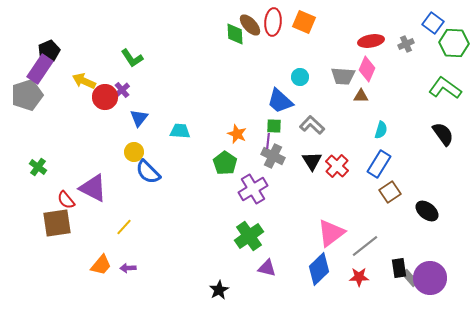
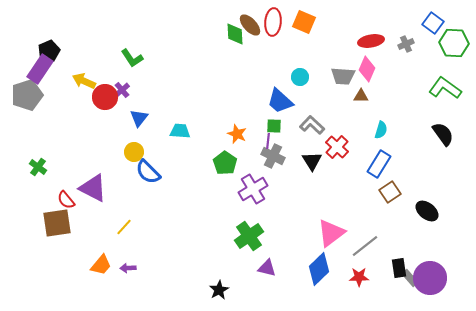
red cross at (337, 166): moved 19 px up
